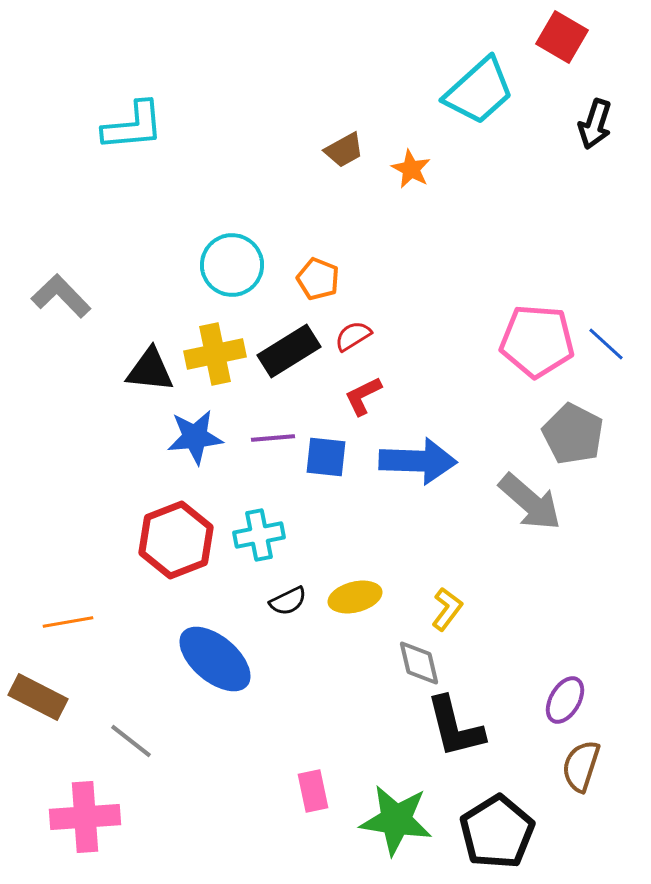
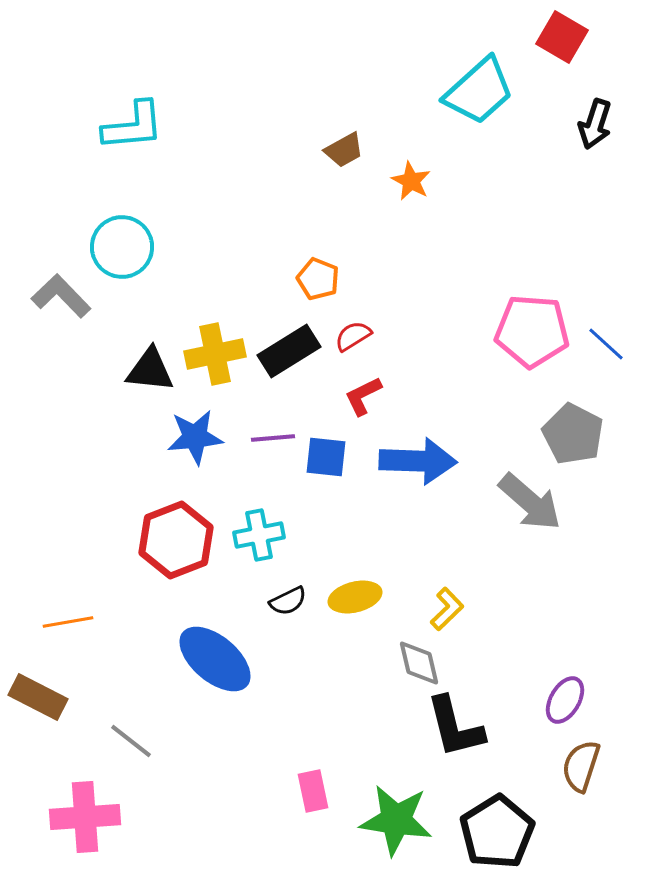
orange star: moved 12 px down
cyan circle: moved 110 px left, 18 px up
pink pentagon: moved 5 px left, 10 px up
yellow L-shape: rotated 9 degrees clockwise
